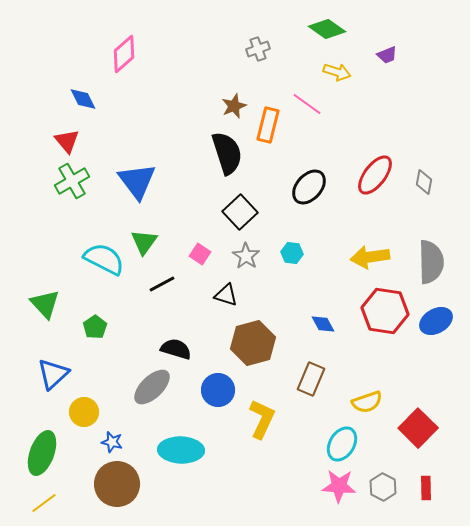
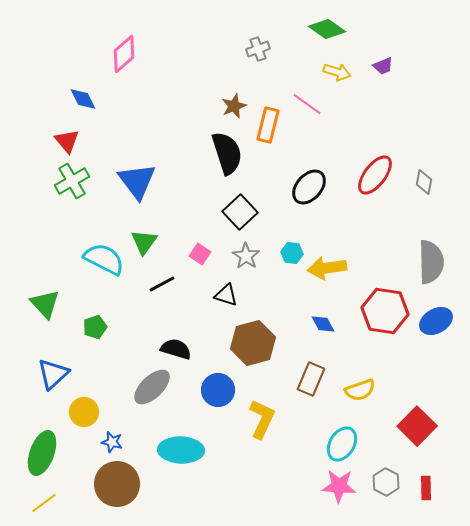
purple trapezoid at (387, 55): moved 4 px left, 11 px down
yellow arrow at (370, 257): moved 43 px left, 11 px down
green pentagon at (95, 327): rotated 15 degrees clockwise
yellow semicircle at (367, 402): moved 7 px left, 12 px up
red square at (418, 428): moved 1 px left, 2 px up
gray hexagon at (383, 487): moved 3 px right, 5 px up
